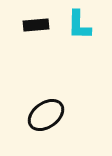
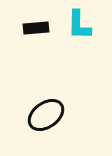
black rectangle: moved 3 px down
